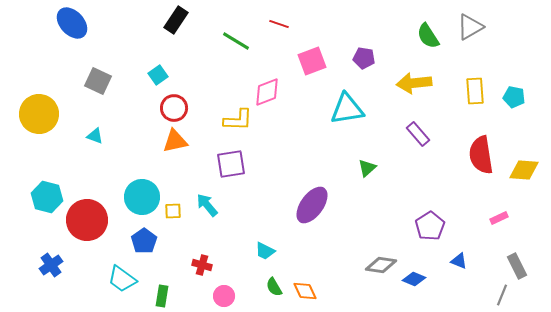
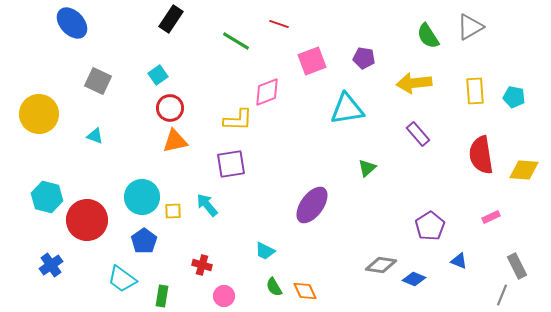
black rectangle at (176, 20): moved 5 px left, 1 px up
red circle at (174, 108): moved 4 px left
pink rectangle at (499, 218): moved 8 px left, 1 px up
